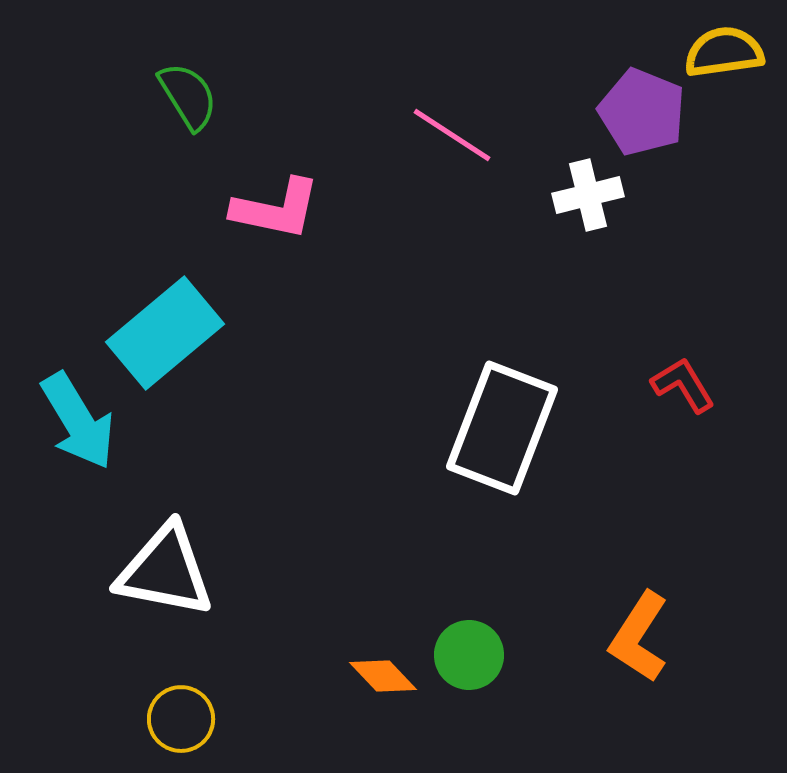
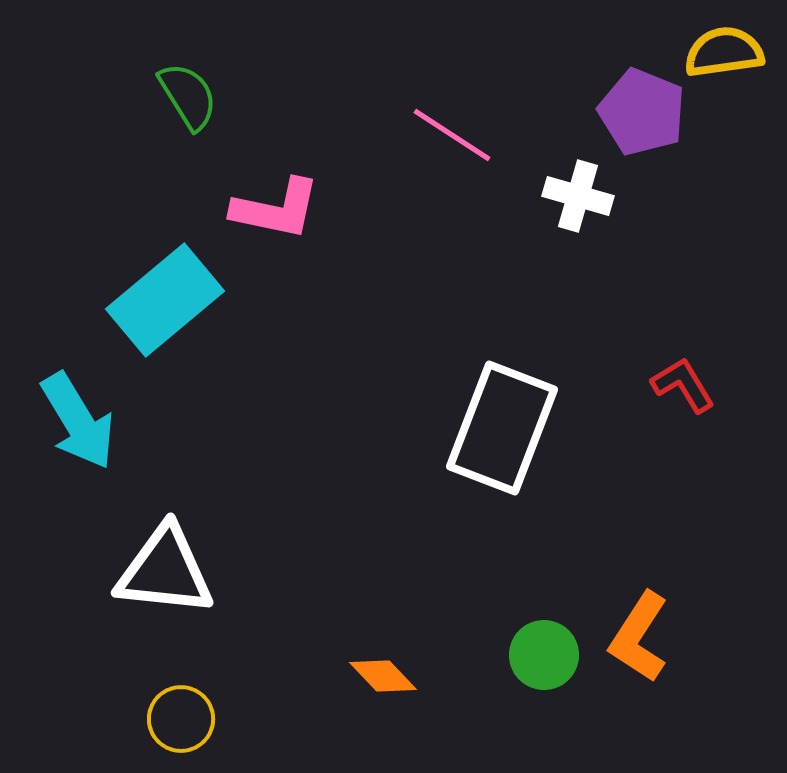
white cross: moved 10 px left, 1 px down; rotated 30 degrees clockwise
cyan rectangle: moved 33 px up
white triangle: rotated 5 degrees counterclockwise
green circle: moved 75 px right
